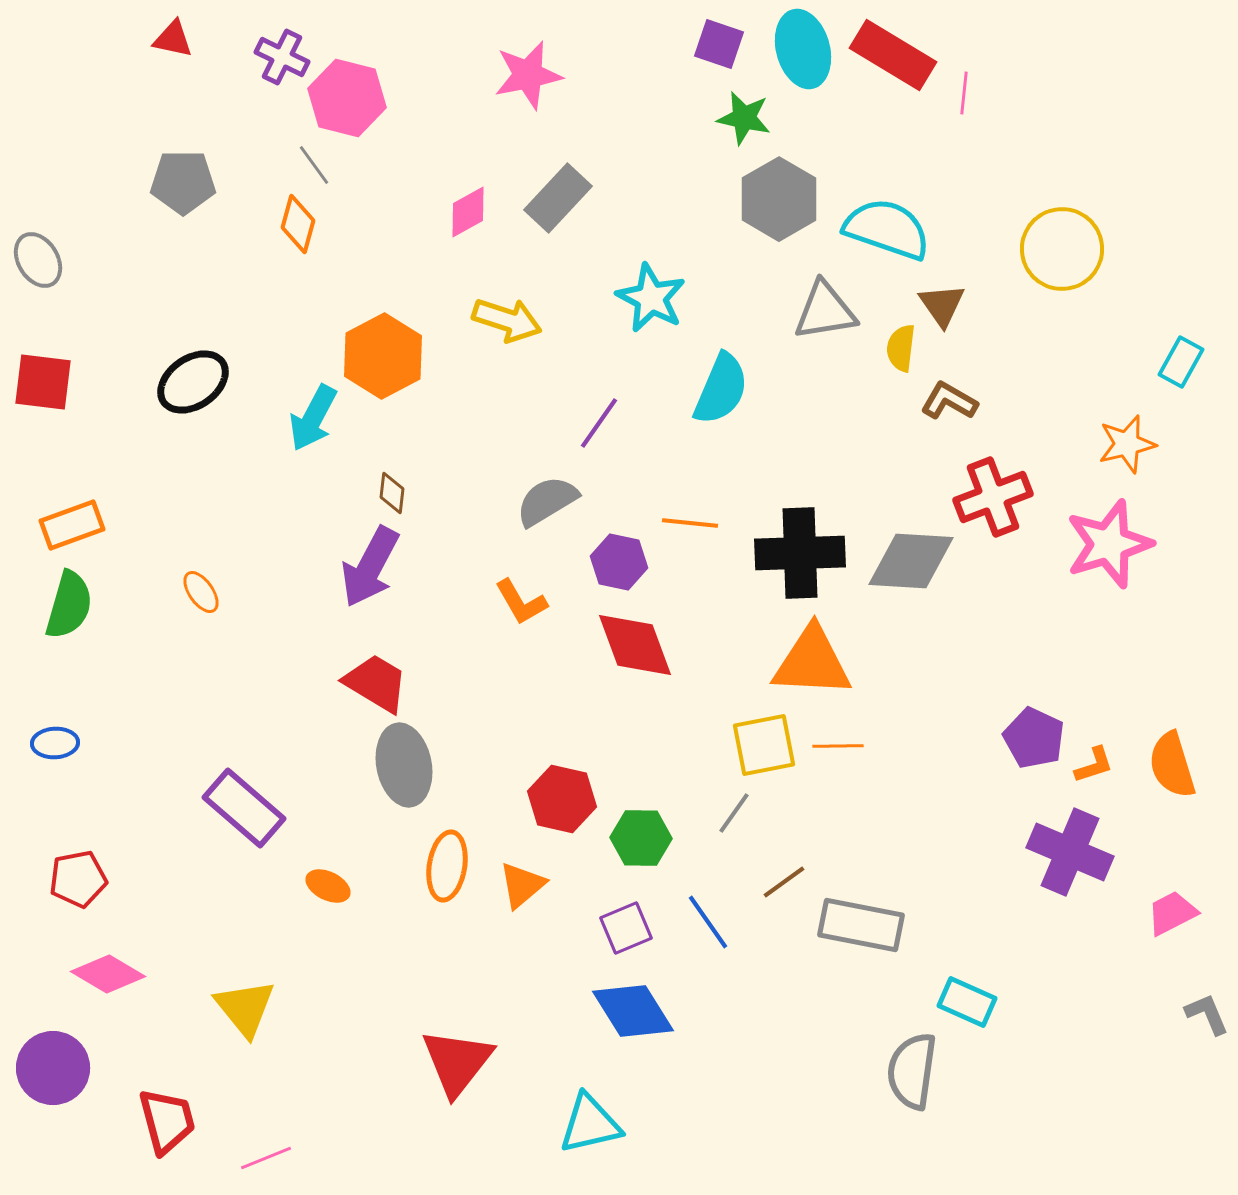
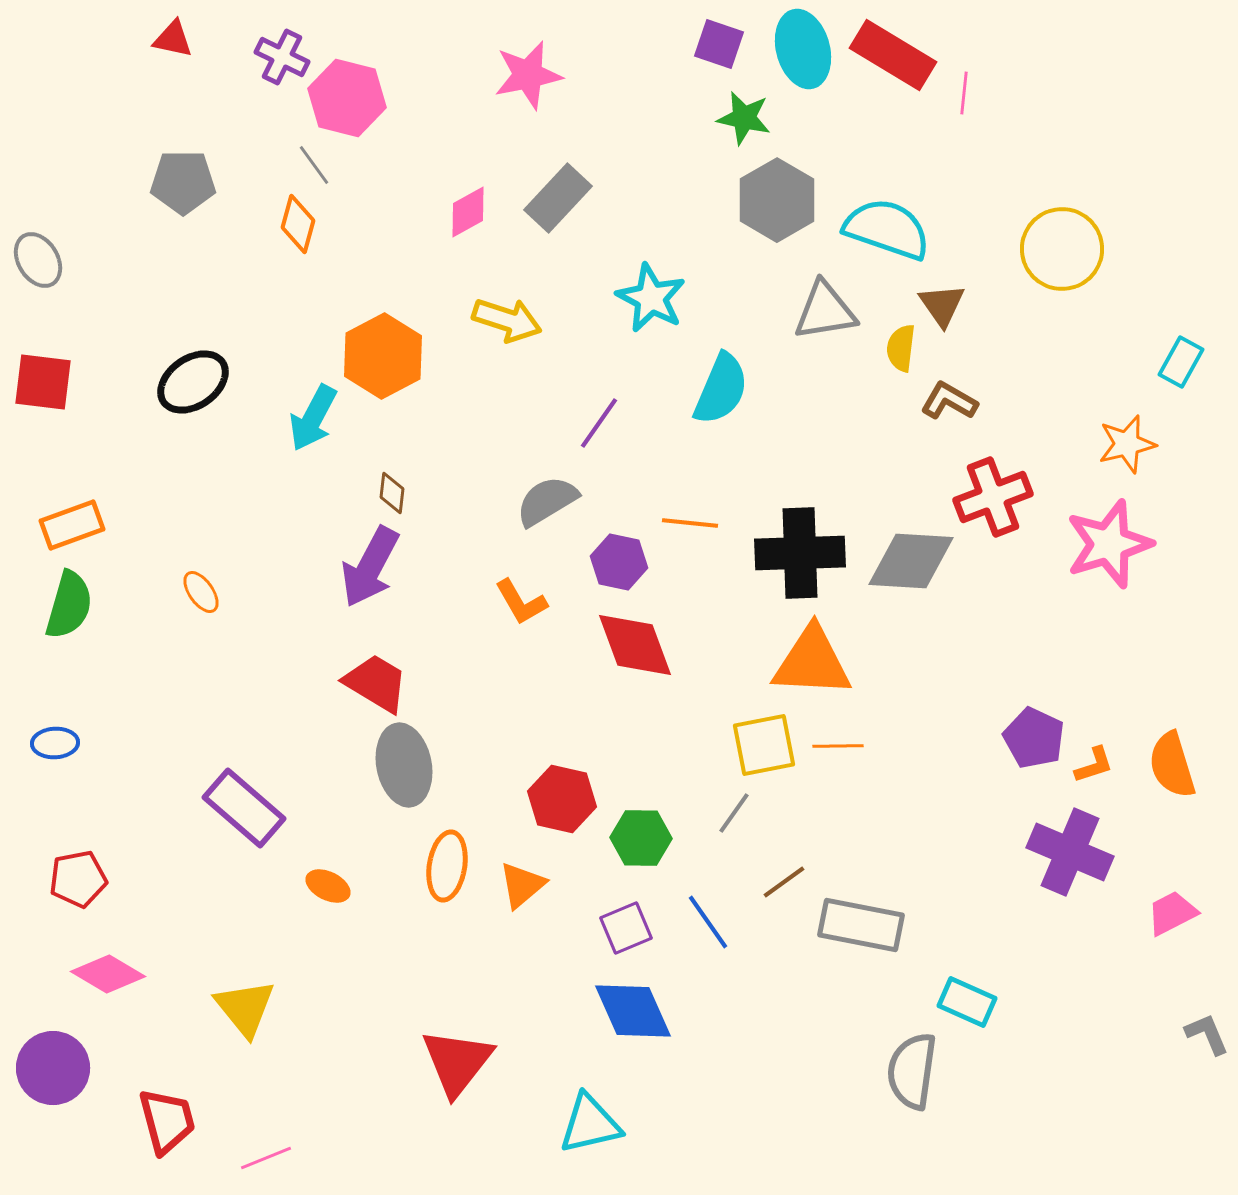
gray hexagon at (779, 199): moved 2 px left, 1 px down
blue diamond at (633, 1011): rotated 8 degrees clockwise
gray L-shape at (1207, 1014): moved 20 px down
